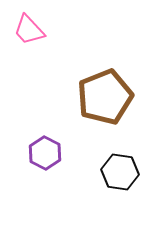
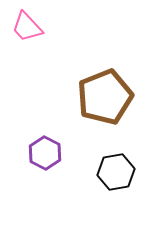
pink trapezoid: moved 2 px left, 3 px up
black hexagon: moved 4 px left; rotated 18 degrees counterclockwise
